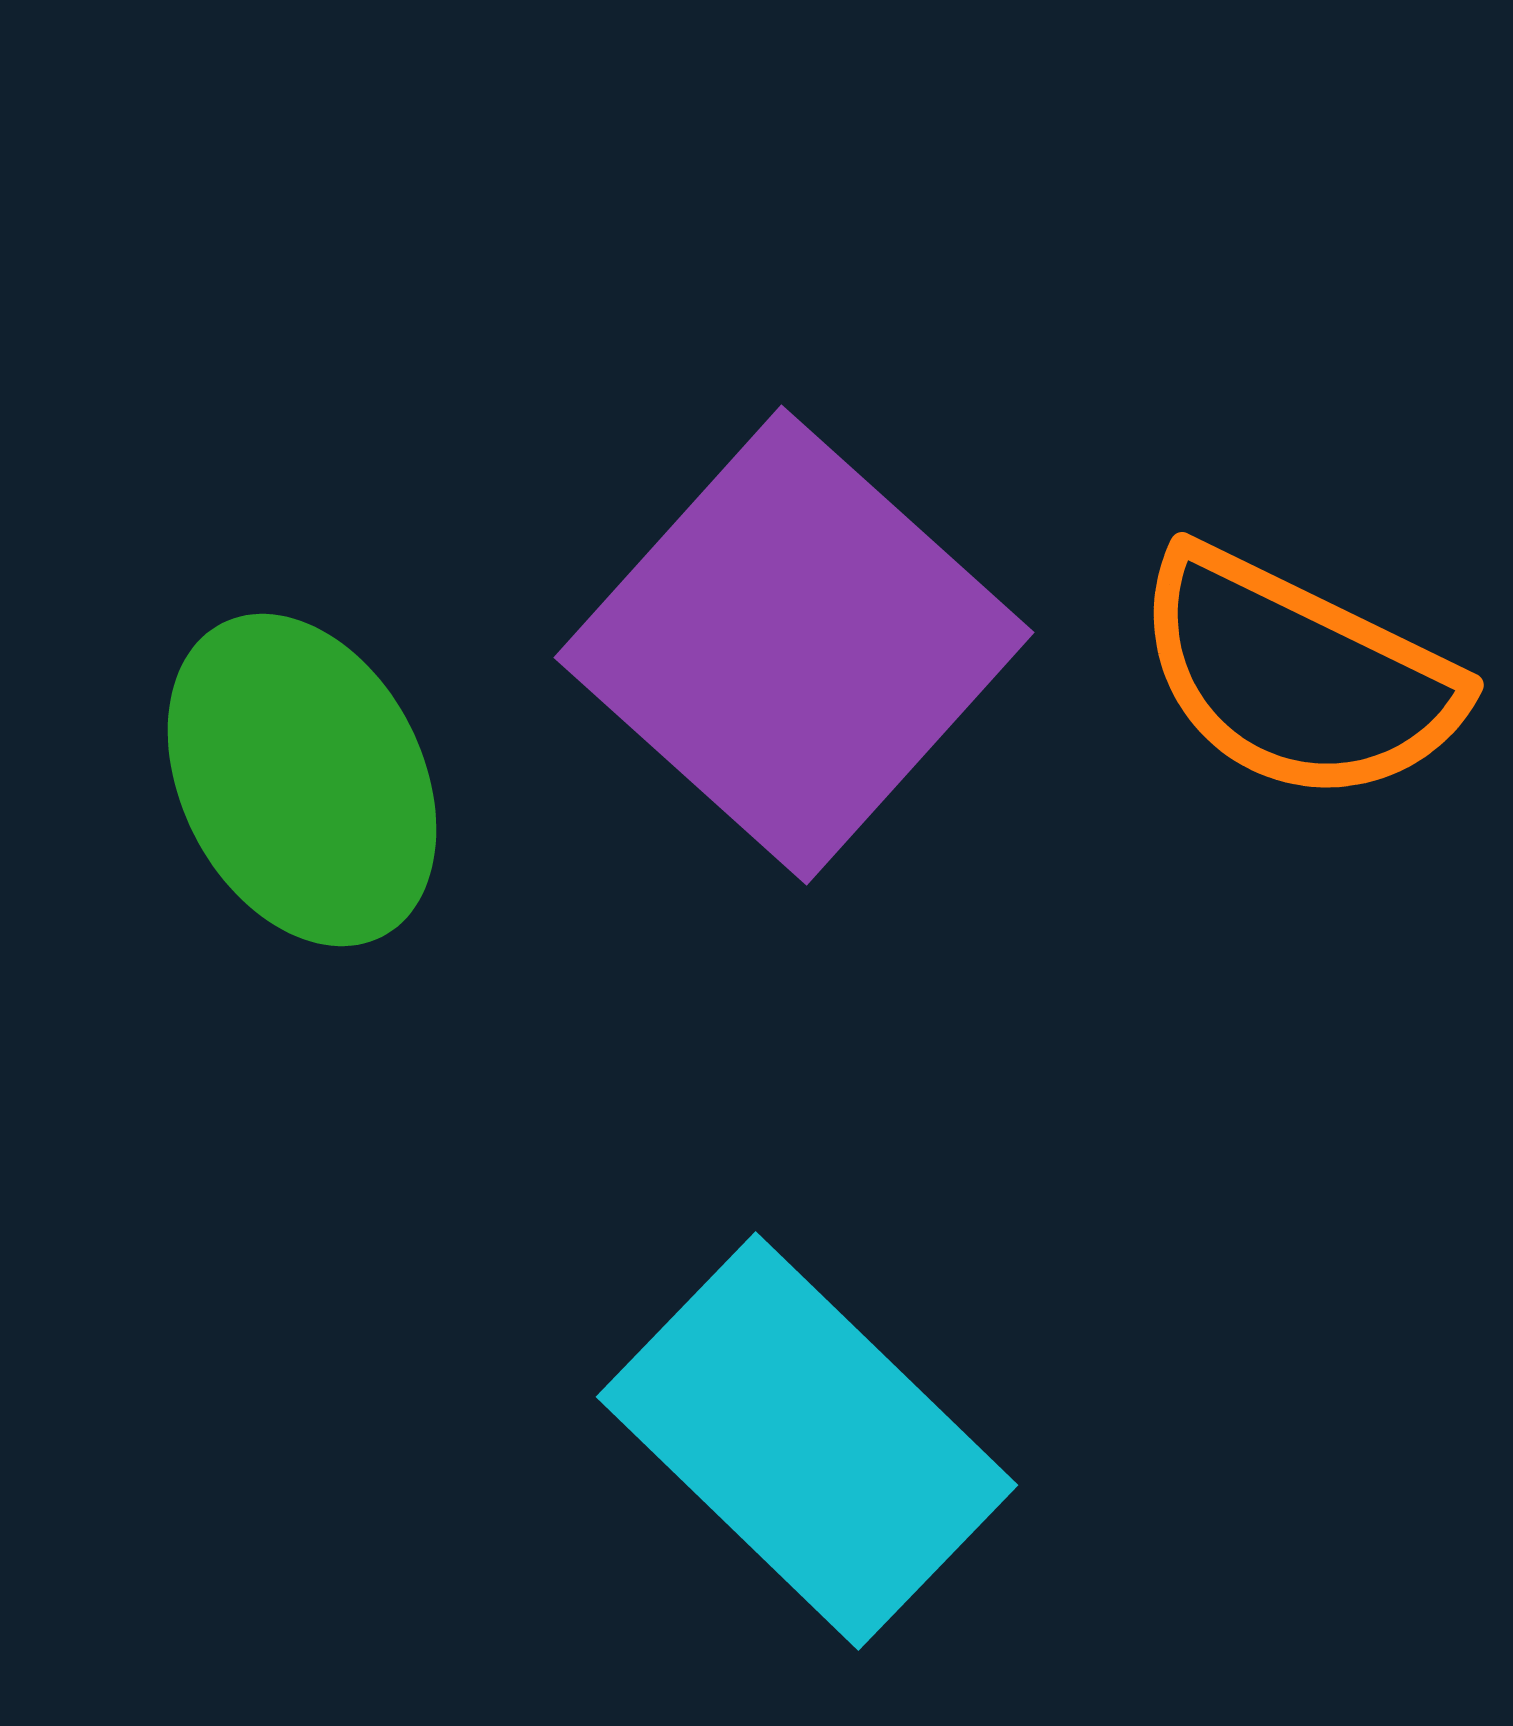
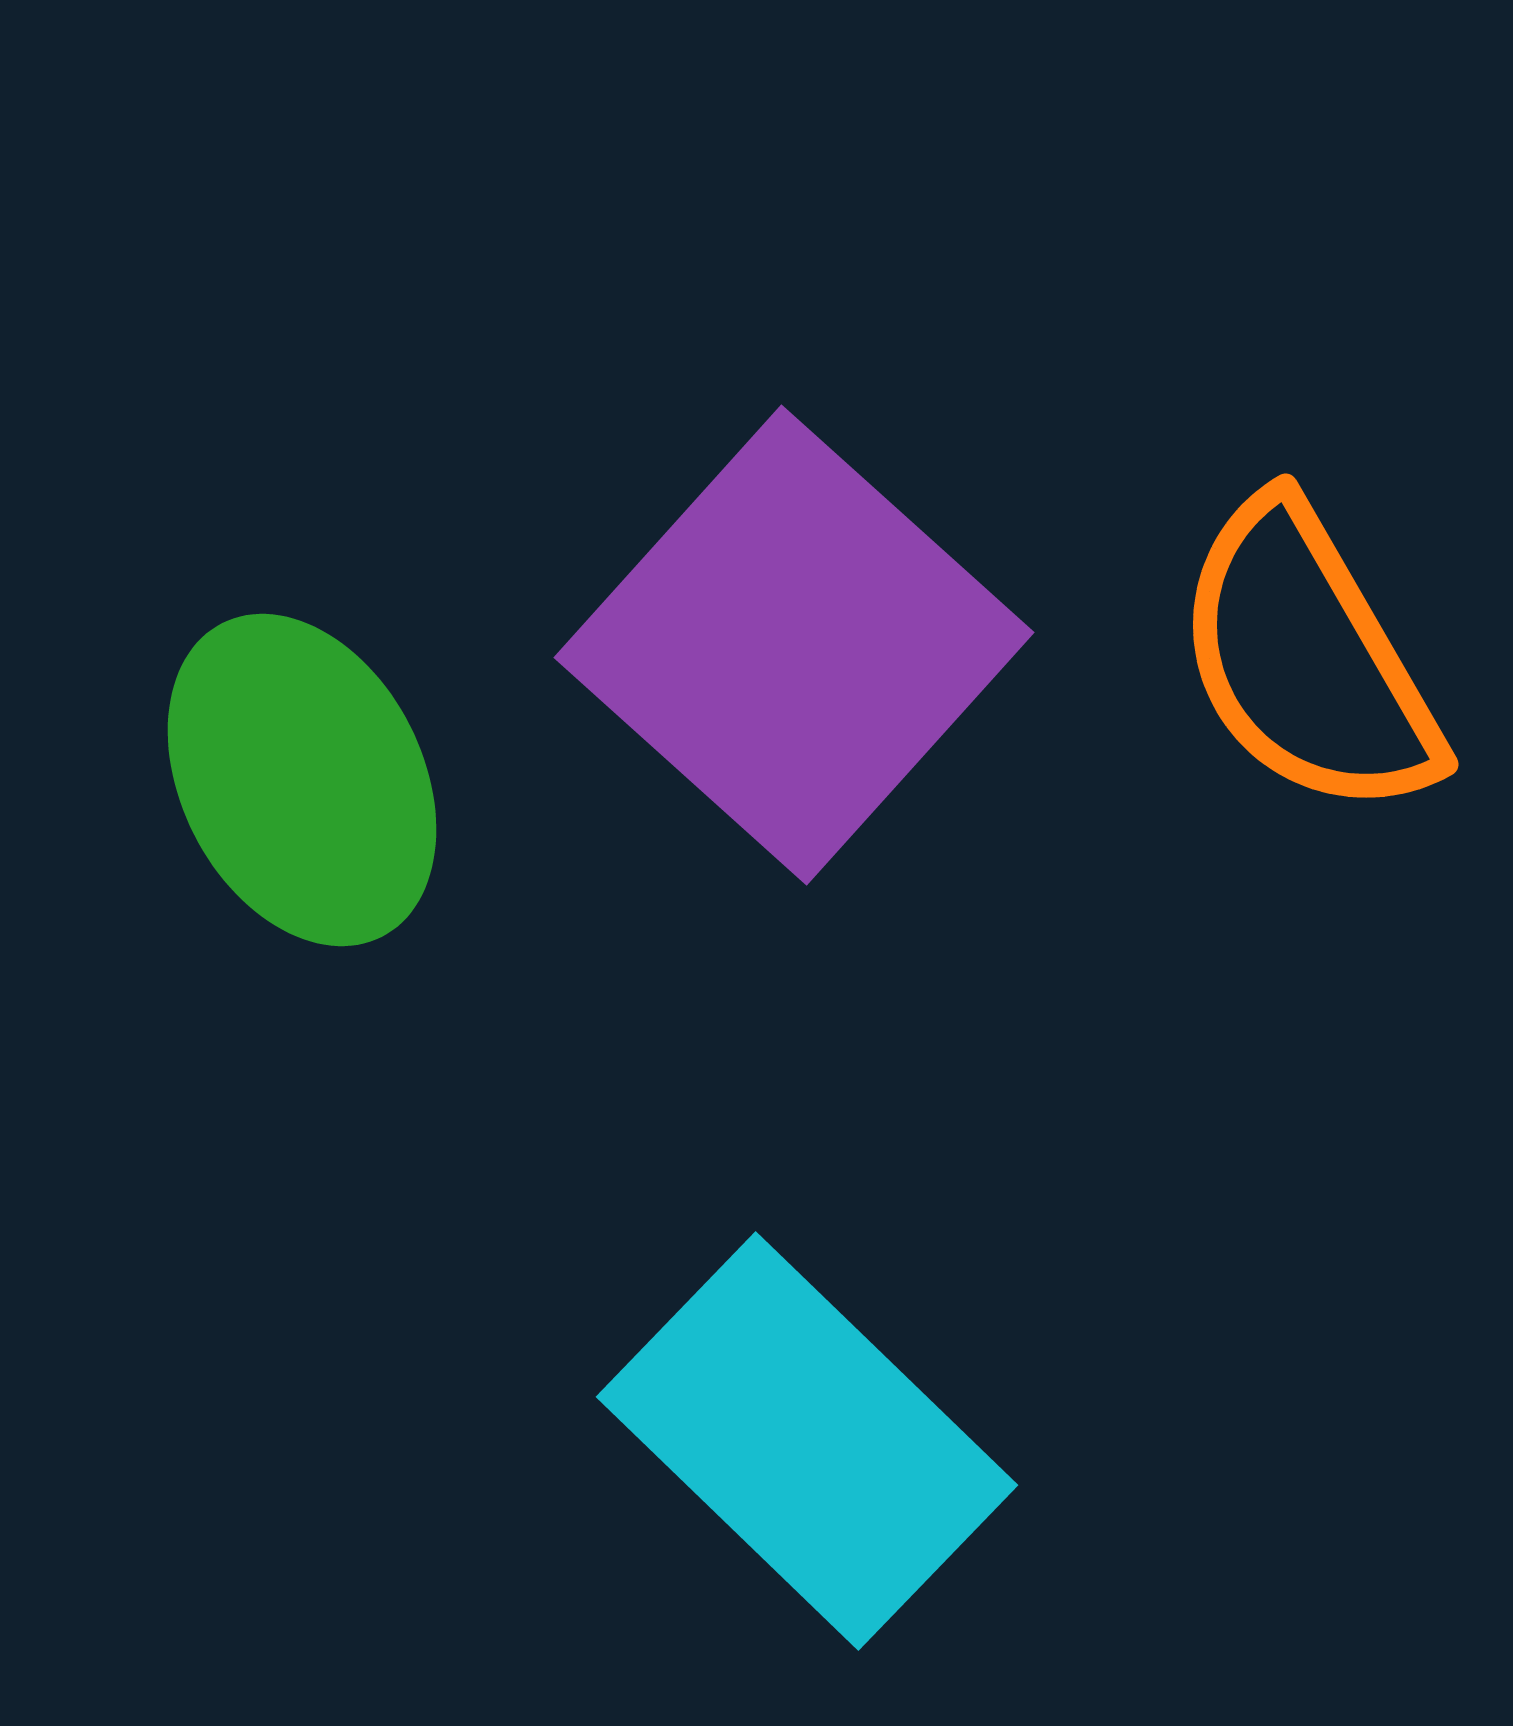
orange semicircle: moved 10 px right, 17 px up; rotated 34 degrees clockwise
